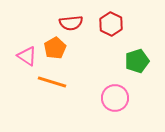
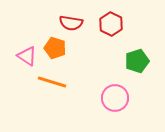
red semicircle: rotated 15 degrees clockwise
orange pentagon: rotated 25 degrees counterclockwise
